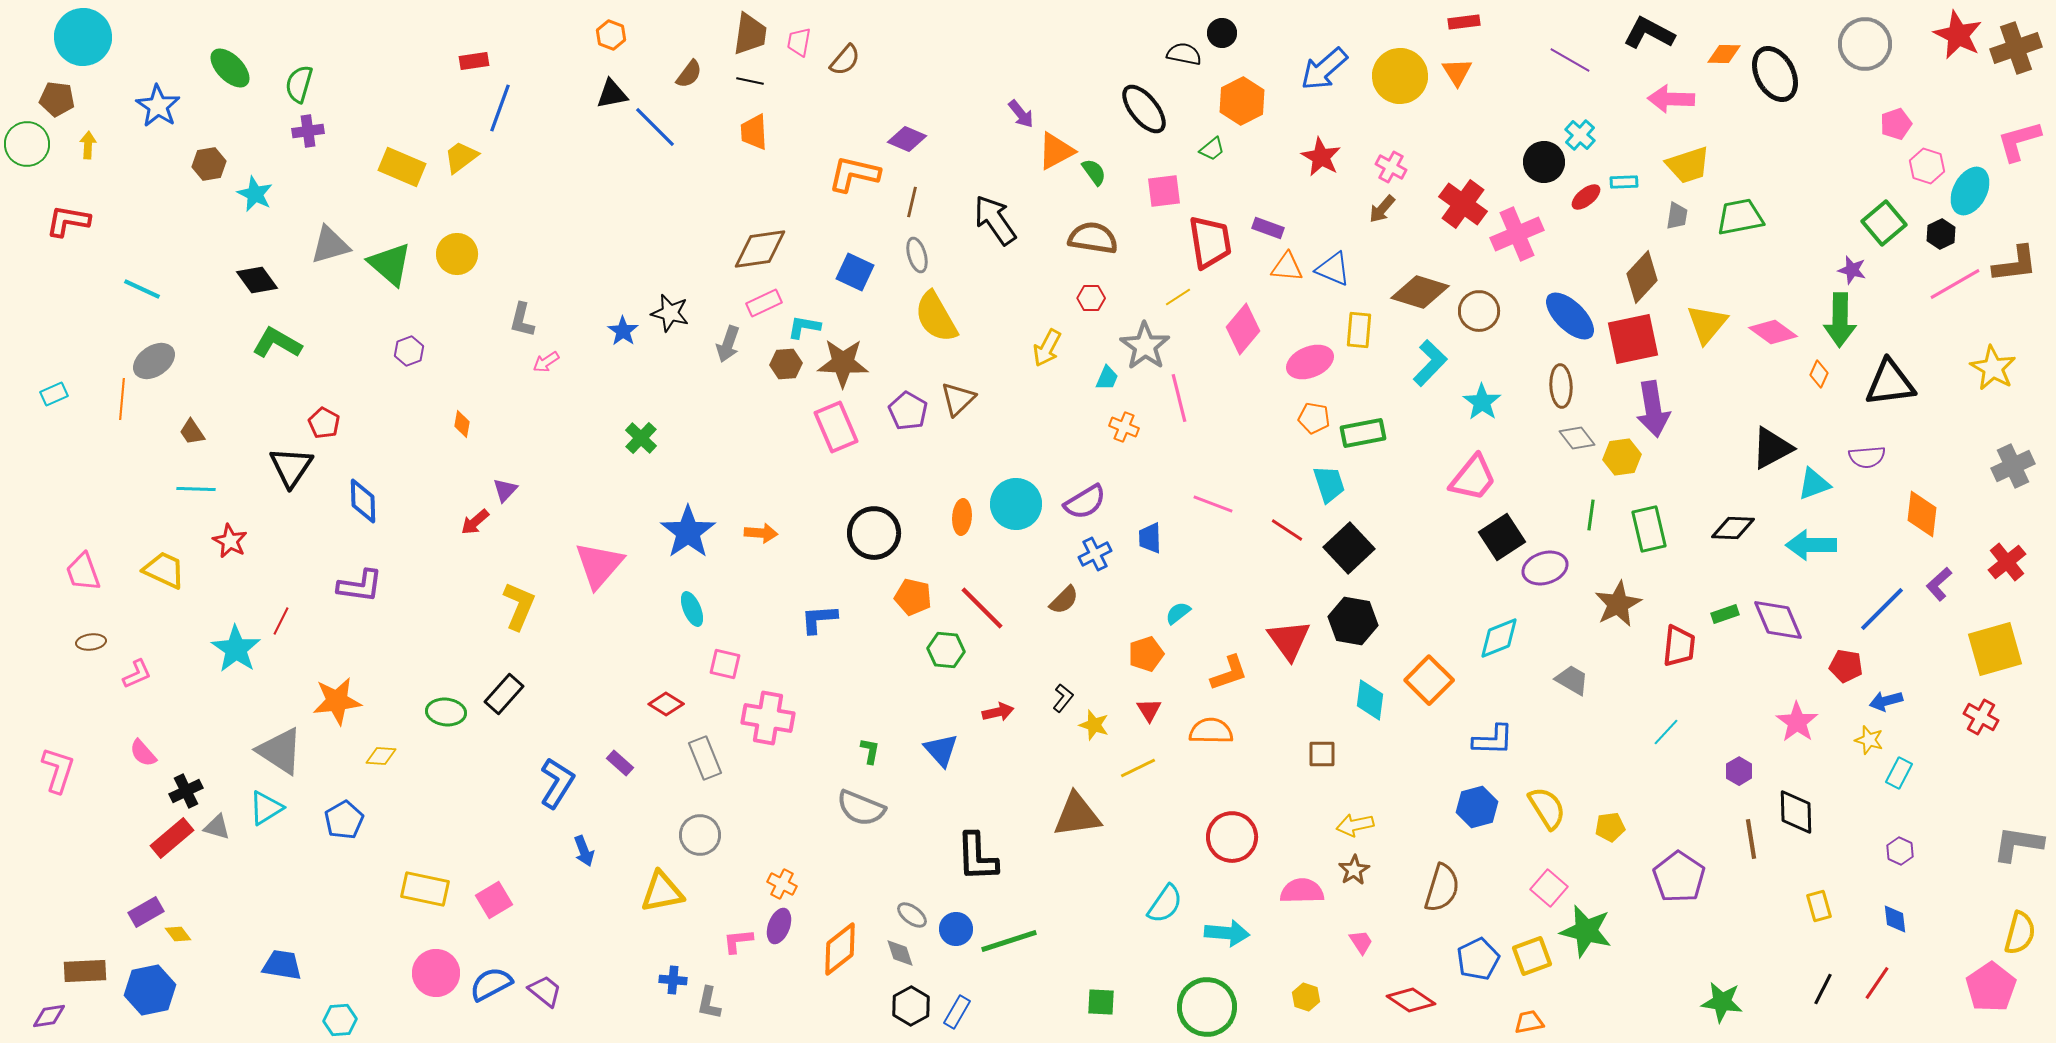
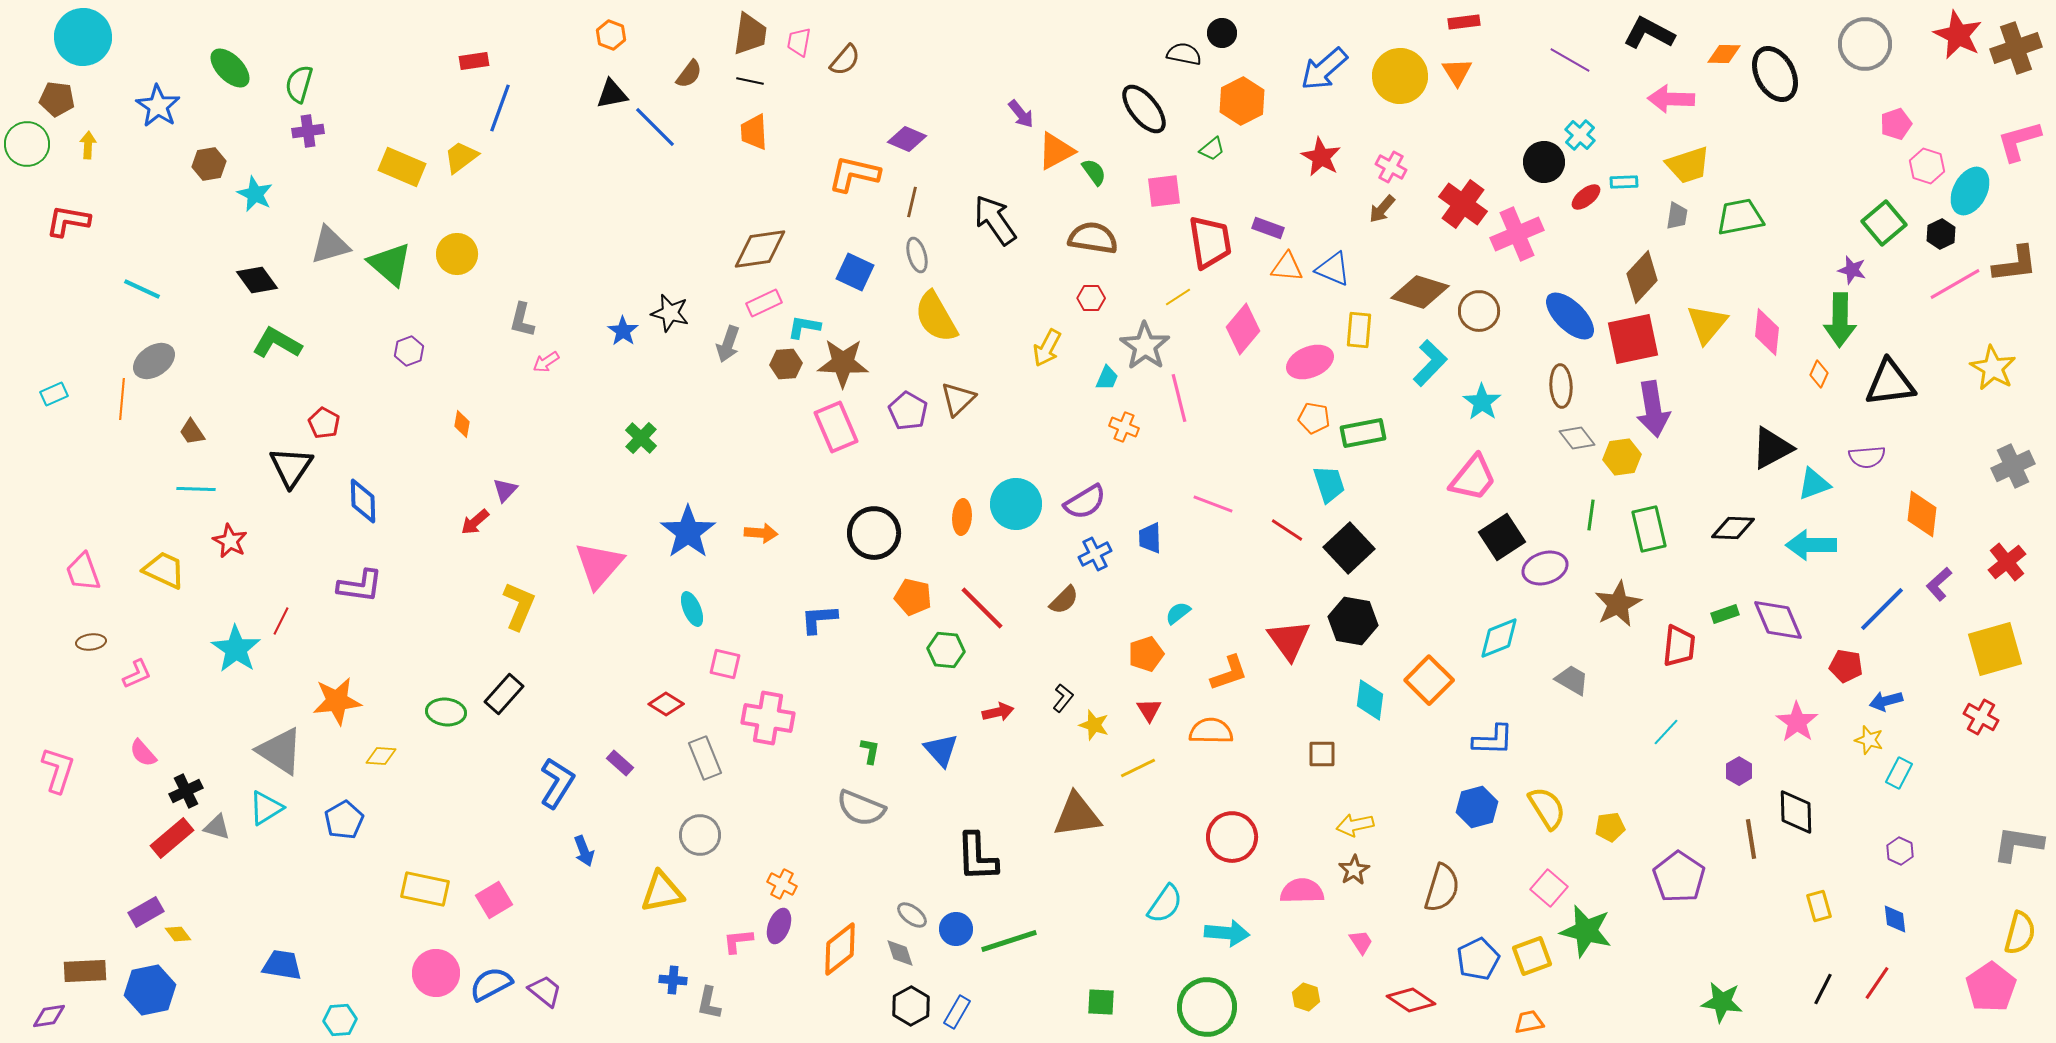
pink diamond at (1773, 332): moved 6 px left; rotated 60 degrees clockwise
